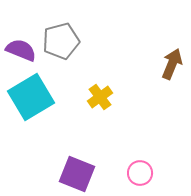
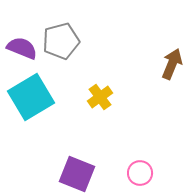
purple semicircle: moved 1 px right, 2 px up
